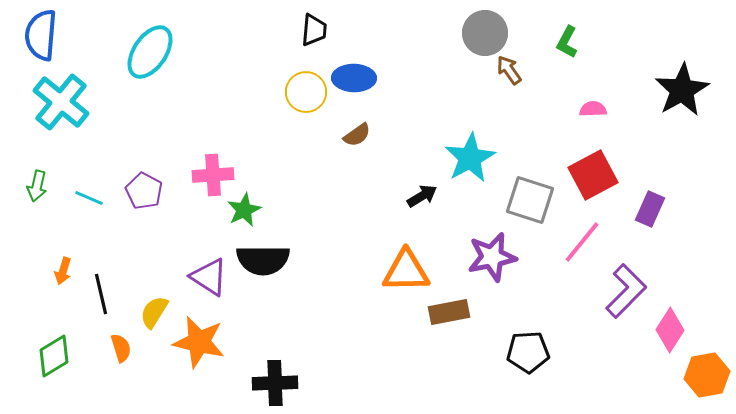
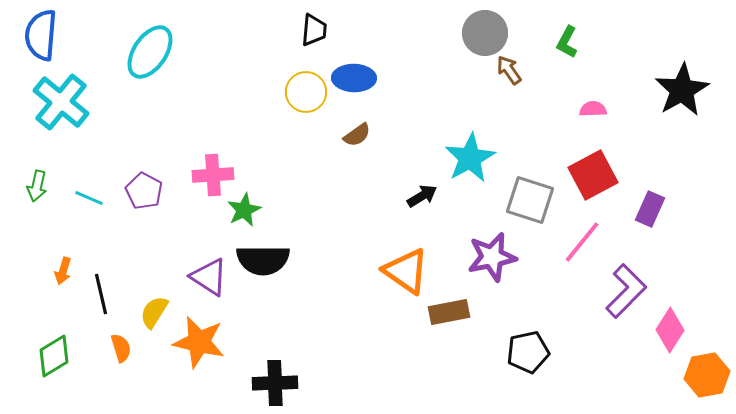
orange triangle: rotated 36 degrees clockwise
black pentagon: rotated 9 degrees counterclockwise
